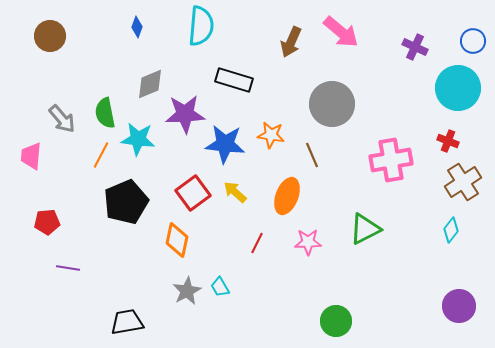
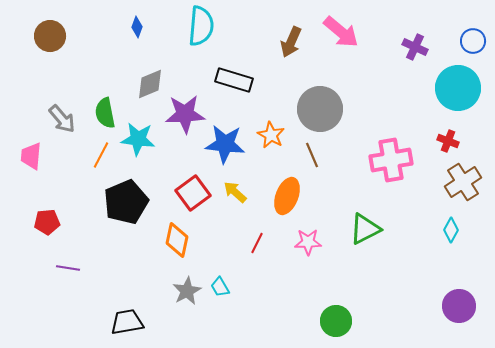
gray circle: moved 12 px left, 5 px down
orange star: rotated 20 degrees clockwise
cyan diamond: rotated 10 degrees counterclockwise
